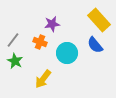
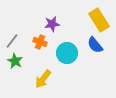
yellow rectangle: rotated 10 degrees clockwise
gray line: moved 1 px left, 1 px down
